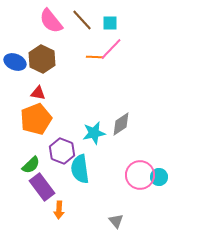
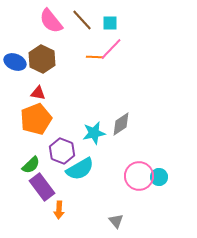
cyan semicircle: rotated 112 degrees counterclockwise
pink circle: moved 1 px left, 1 px down
